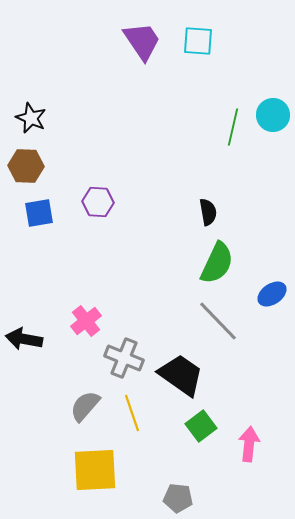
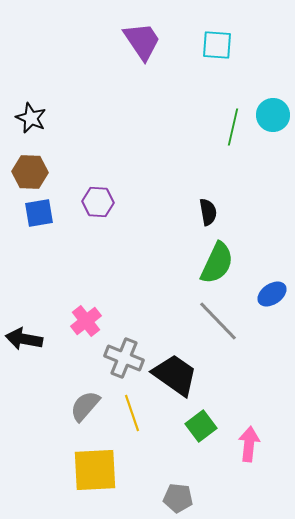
cyan square: moved 19 px right, 4 px down
brown hexagon: moved 4 px right, 6 px down
black trapezoid: moved 6 px left
